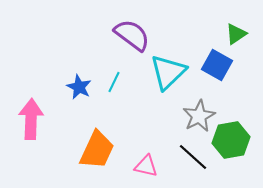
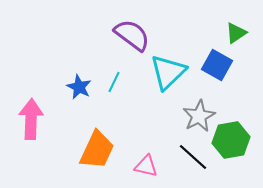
green triangle: moved 1 px up
